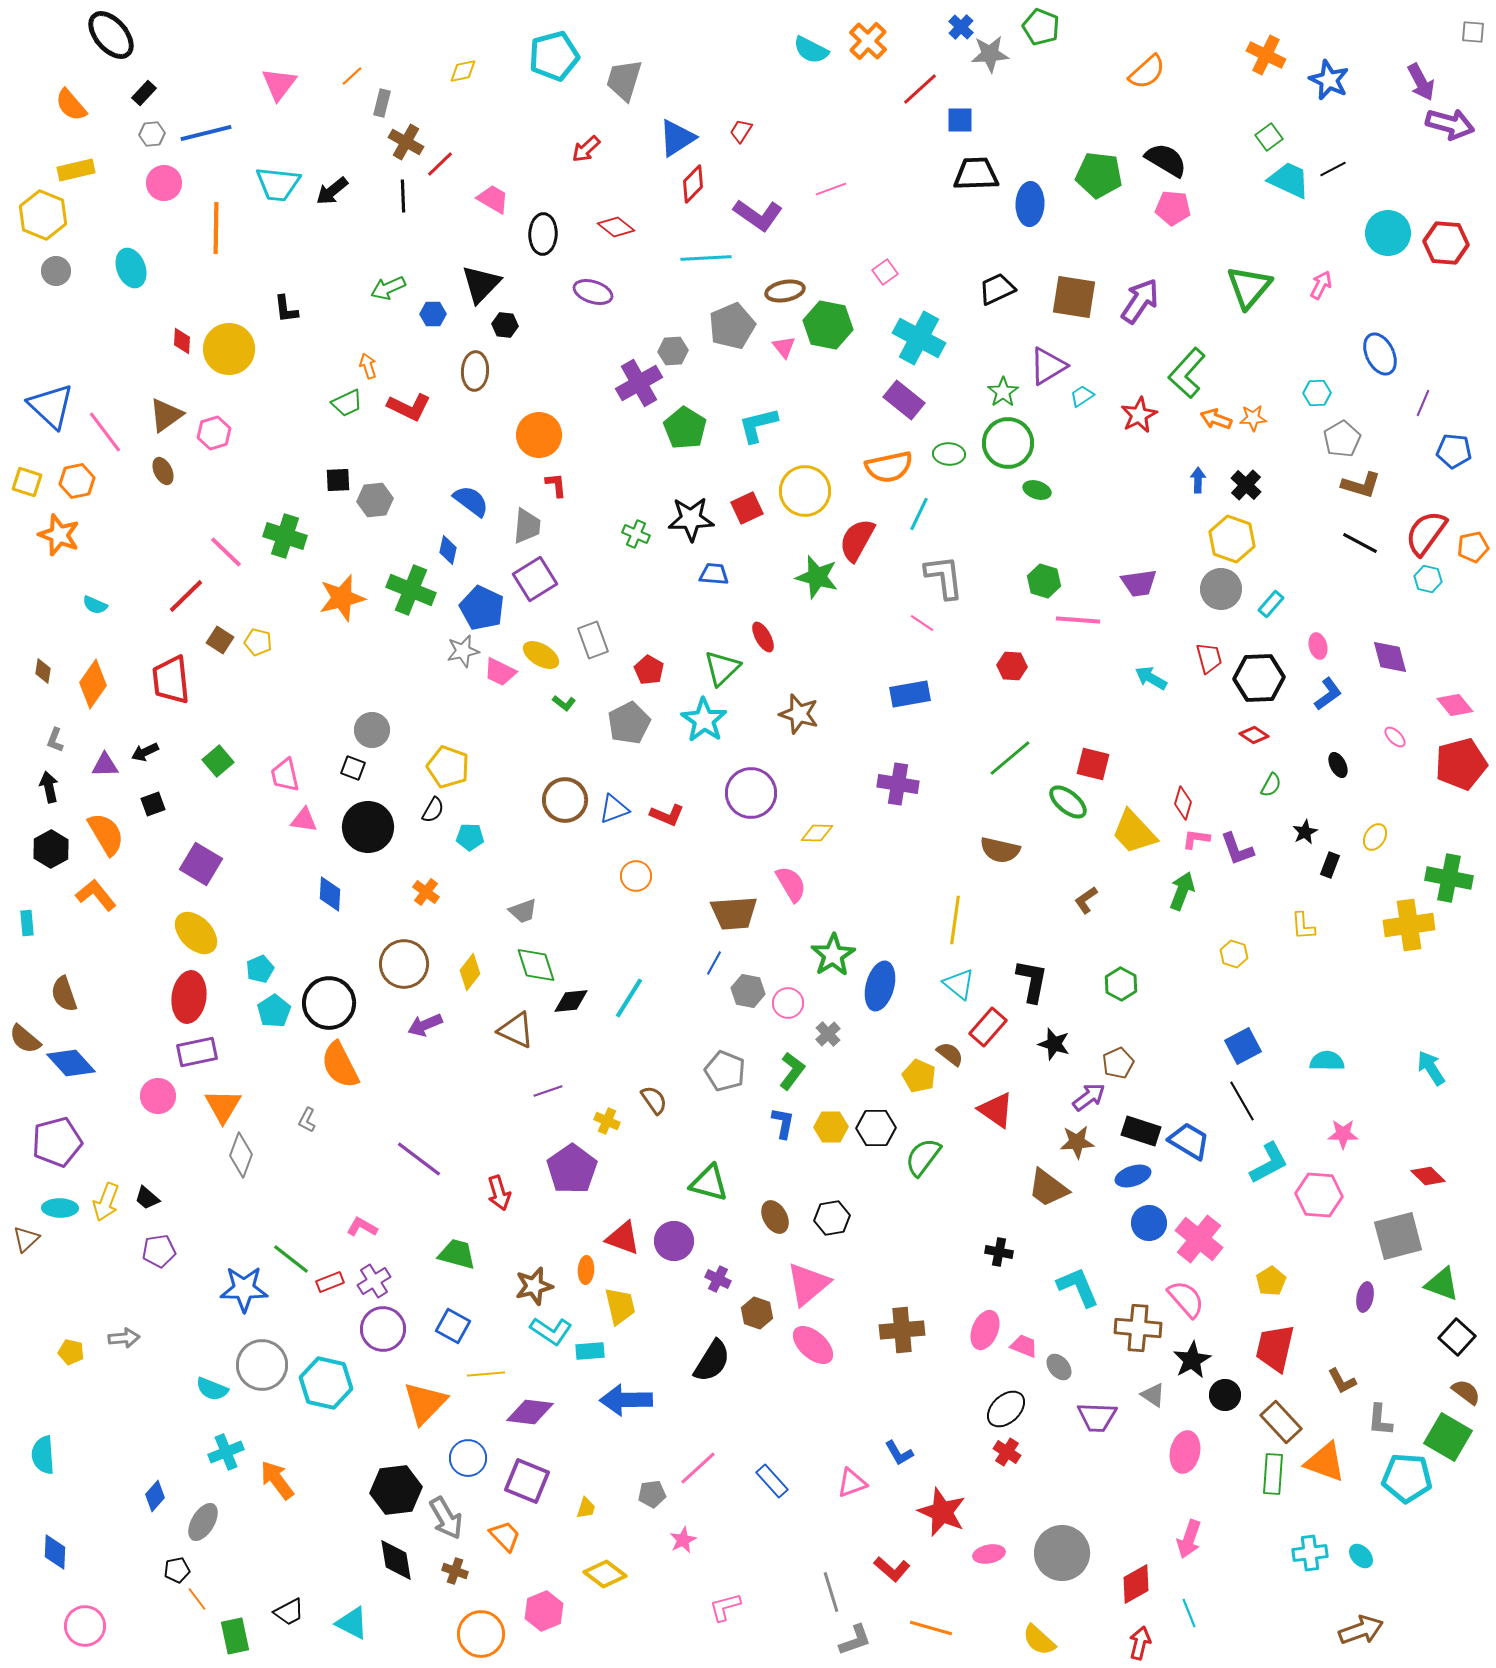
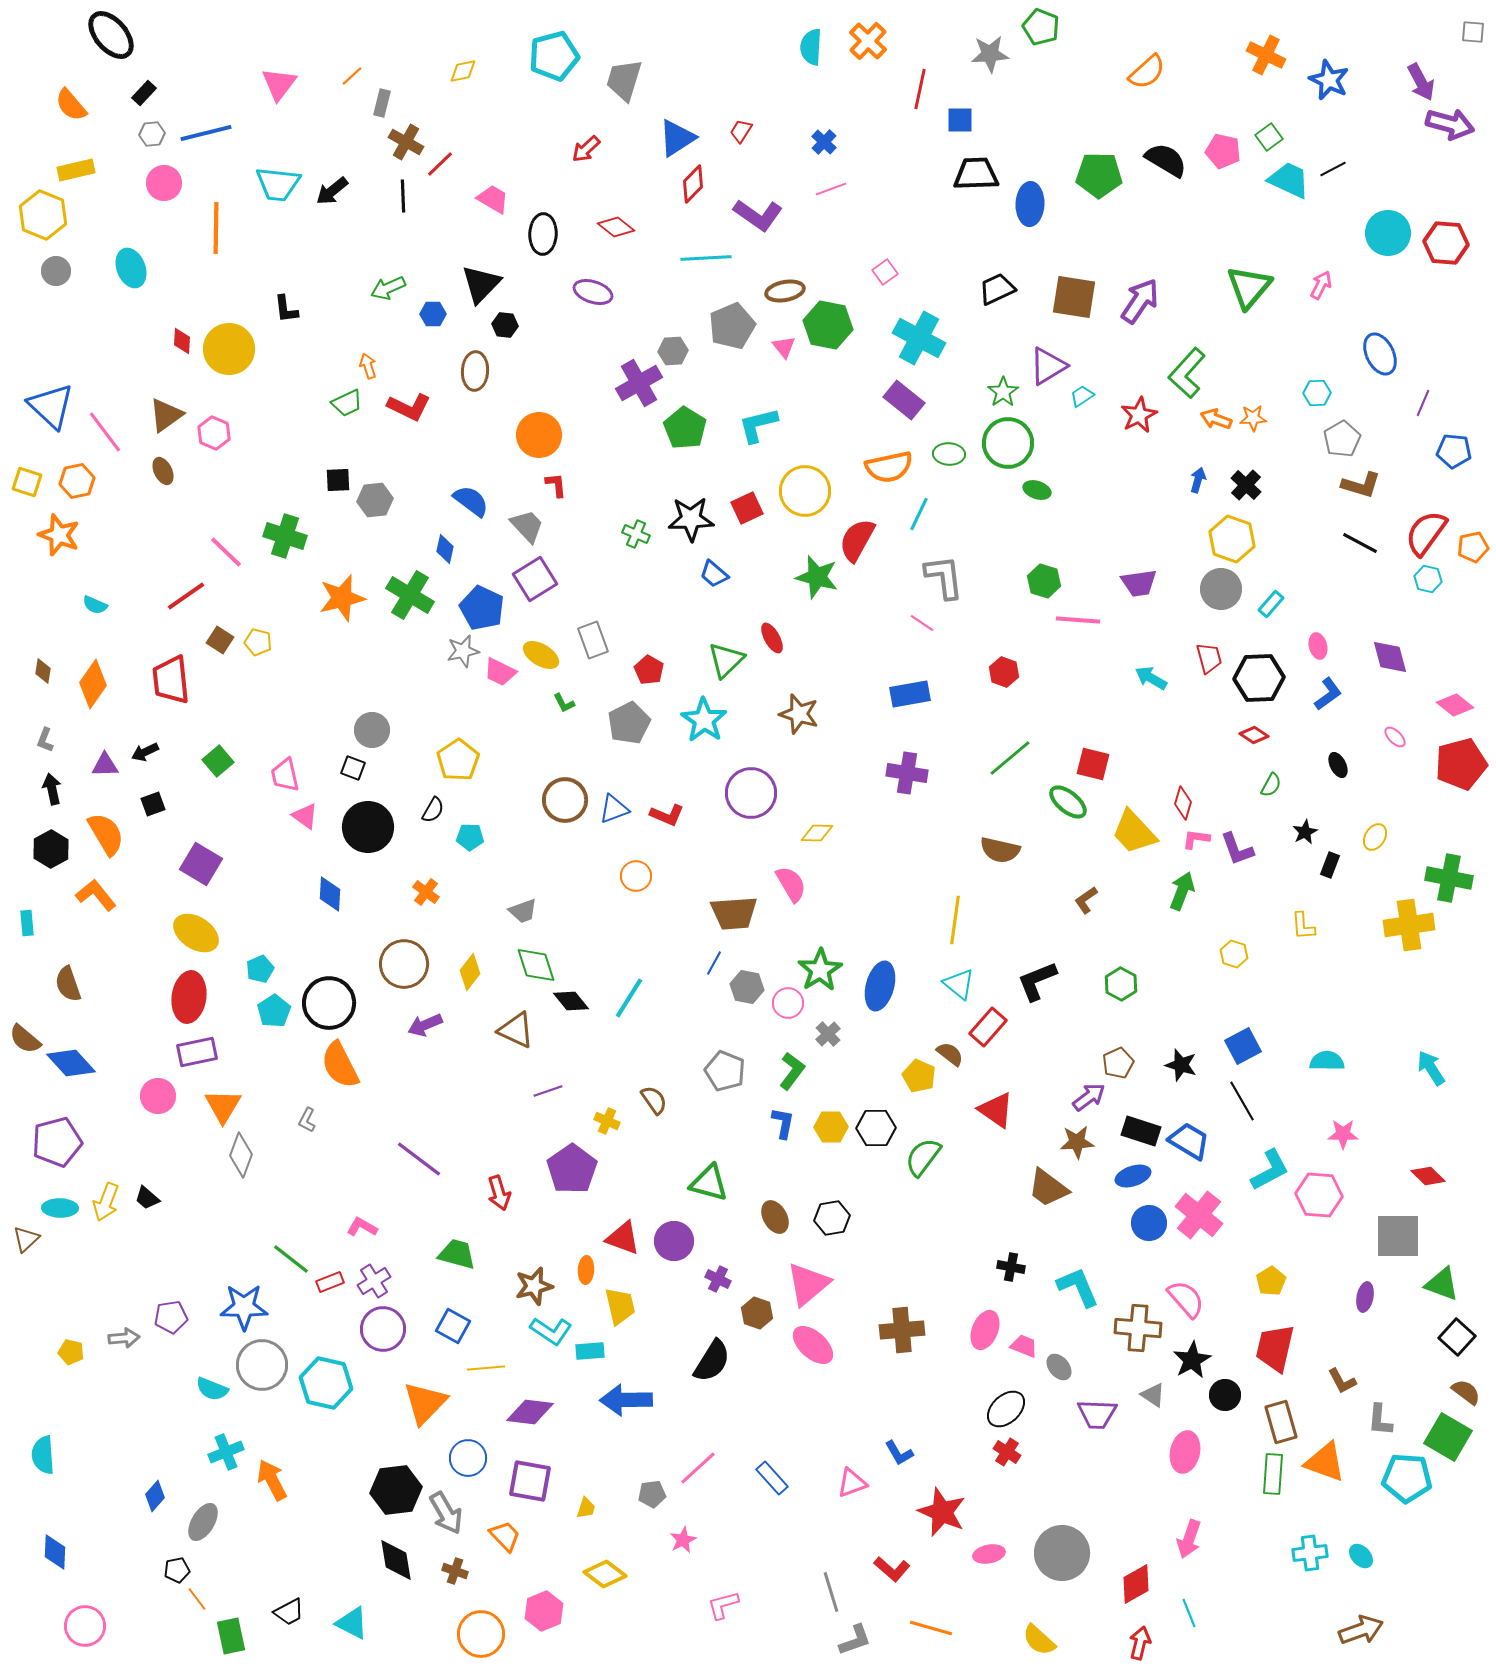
blue cross at (961, 27): moved 137 px left, 115 px down
cyan semicircle at (811, 50): moved 3 px up; rotated 66 degrees clockwise
red line at (920, 89): rotated 36 degrees counterclockwise
green pentagon at (1099, 175): rotated 6 degrees counterclockwise
pink pentagon at (1173, 208): moved 50 px right, 57 px up; rotated 8 degrees clockwise
pink hexagon at (214, 433): rotated 20 degrees counterclockwise
blue arrow at (1198, 480): rotated 15 degrees clockwise
gray trapezoid at (527, 526): rotated 48 degrees counterclockwise
blue diamond at (448, 550): moved 3 px left, 1 px up
blue trapezoid at (714, 574): rotated 144 degrees counterclockwise
green cross at (411, 590): moved 1 px left, 5 px down; rotated 9 degrees clockwise
red line at (186, 596): rotated 9 degrees clockwise
red ellipse at (763, 637): moved 9 px right, 1 px down
red hexagon at (1012, 666): moved 8 px left, 6 px down; rotated 16 degrees clockwise
green triangle at (722, 668): moved 4 px right, 8 px up
green L-shape at (564, 703): rotated 25 degrees clockwise
pink diamond at (1455, 705): rotated 12 degrees counterclockwise
gray L-shape at (55, 740): moved 10 px left
yellow pentagon at (448, 767): moved 10 px right, 7 px up; rotated 18 degrees clockwise
purple cross at (898, 784): moved 9 px right, 11 px up
black arrow at (49, 787): moved 3 px right, 2 px down
pink triangle at (304, 820): moved 1 px right, 4 px up; rotated 28 degrees clockwise
yellow ellipse at (196, 933): rotated 12 degrees counterclockwise
green star at (833, 955): moved 13 px left, 15 px down
black L-shape at (1032, 981): moved 5 px right; rotated 123 degrees counterclockwise
gray hexagon at (748, 991): moved 1 px left, 4 px up
brown semicircle at (64, 994): moved 4 px right, 10 px up
black diamond at (571, 1001): rotated 57 degrees clockwise
black star at (1054, 1044): moved 127 px right, 21 px down
cyan L-shape at (1269, 1163): moved 1 px right, 7 px down
gray square at (1398, 1236): rotated 15 degrees clockwise
pink cross at (1199, 1239): moved 24 px up
purple pentagon at (159, 1251): moved 12 px right, 66 px down
black cross at (999, 1252): moved 12 px right, 15 px down
blue star at (244, 1289): moved 18 px down
yellow line at (486, 1374): moved 6 px up
purple trapezoid at (1097, 1417): moved 3 px up
brown rectangle at (1281, 1422): rotated 27 degrees clockwise
orange arrow at (277, 1480): moved 5 px left; rotated 9 degrees clockwise
purple square at (527, 1481): moved 3 px right; rotated 12 degrees counterclockwise
blue rectangle at (772, 1481): moved 3 px up
gray arrow at (446, 1518): moved 5 px up
pink L-shape at (725, 1607): moved 2 px left, 2 px up
green rectangle at (235, 1636): moved 4 px left
